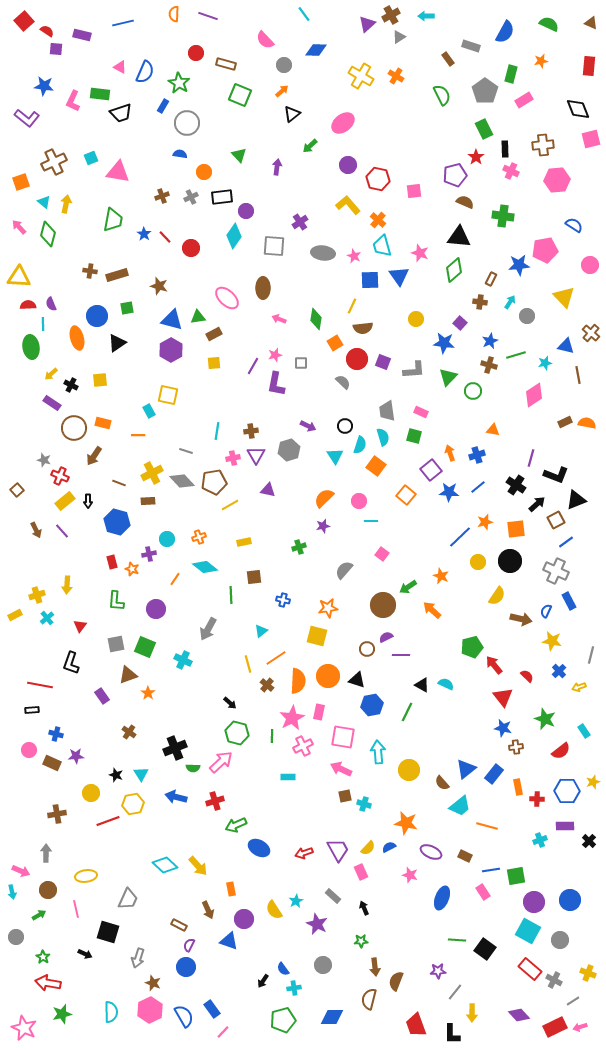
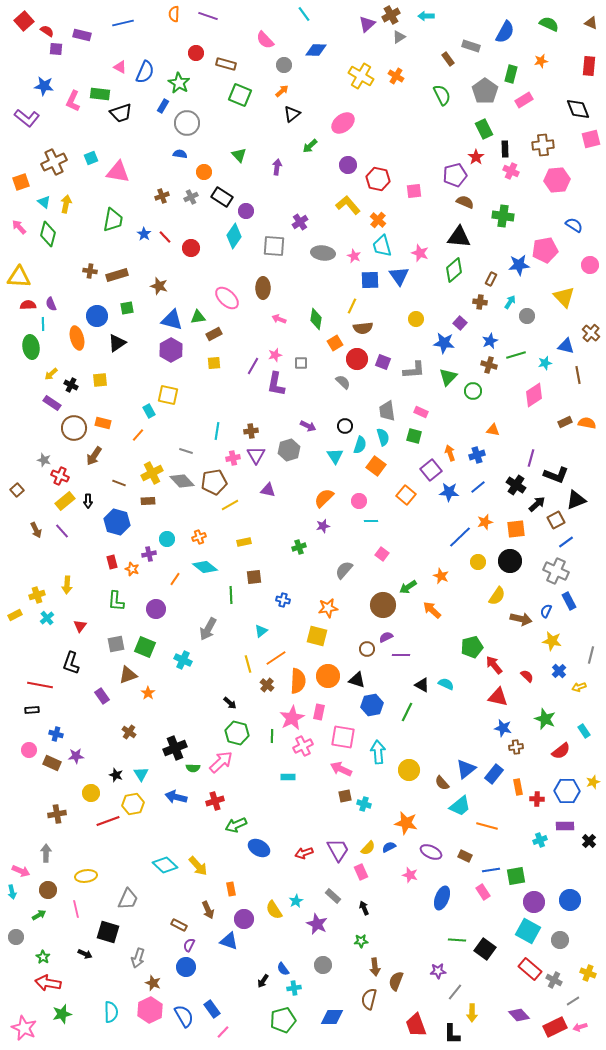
black rectangle at (222, 197): rotated 40 degrees clockwise
orange line at (138, 435): rotated 48 degrees counterclockwise
red triangle at (503, 697): moved 5 px left; rotated 40 degrees counterclockwise
